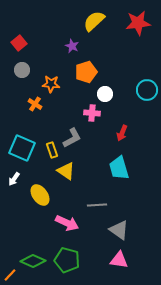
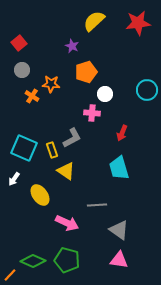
orange cross: moved 3 px left, 8 px up
cyan square: moved 2 px right
